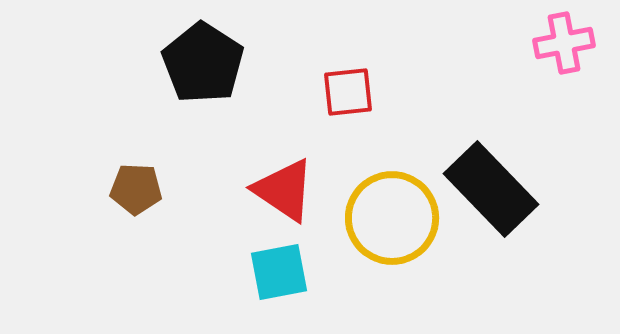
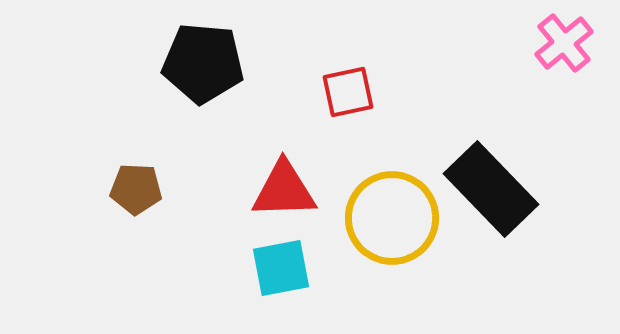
pink cross: rotated 28 degrees counterclockwise
black pentagon: rotated 28 degrees counterclockwise
red square: rotated 6 degrees counterclockwise
red triangle: rotated 36 degrees counterclockwise
cyan square: moved 2 px right, 4 px up
